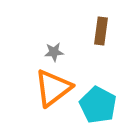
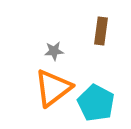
gray star: moved 1 px up
cyan pentagon: moved 2 px left, 2 px up
